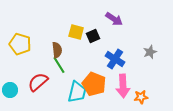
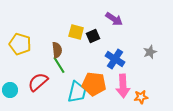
orange pentagon: rotated 15 degrees counterclockwise
